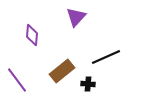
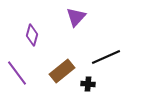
purple diamond: rotated 10 degrees clockwise
purple line: moved 7 px up
